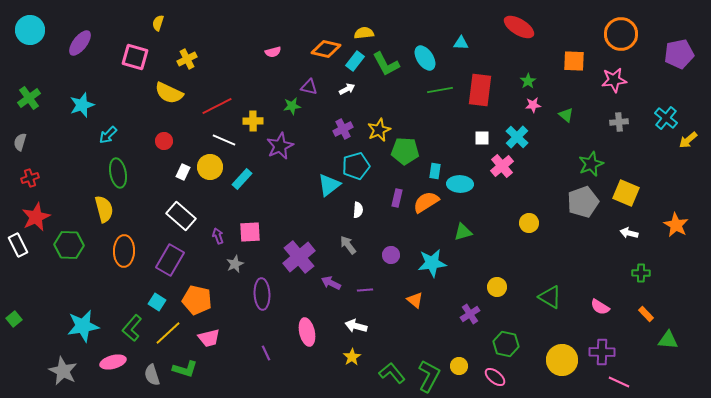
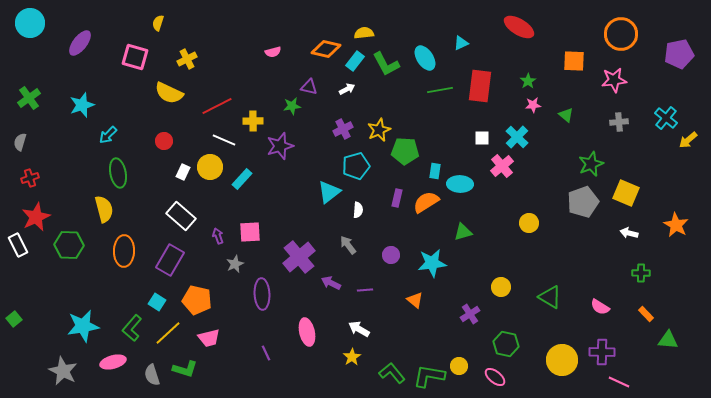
cyan circle at (30, 30): moved 7 px up
cyan triangle at (461, 43): rotated 28 degrees counterclockwise
red rectangle at (480, 90): moved 4 px up
purple star at (280, 146): rotated 8 degrees clockwise
cyan triangle at (329, 185): moved 7 px down
yellow circle at (497, 287): moved 4 px right
white arrow at (356, 326): moved 3 px right, 3 px down; rotated 15 degrees clockwise
green L-shape at (429, 376): rotated 108 degrees counterclockwise
